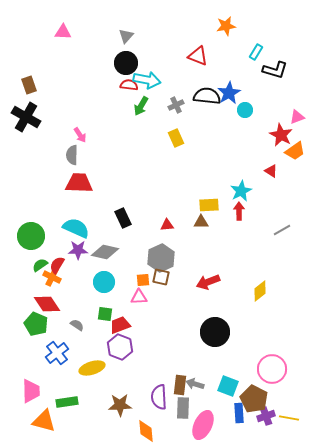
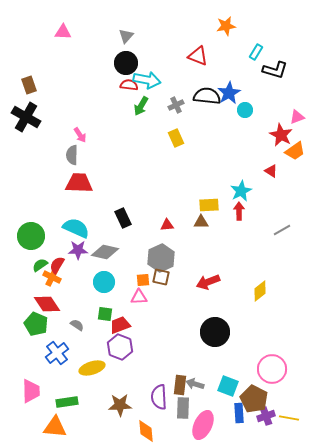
orange triangle at (44, 421): moved 11 px right, 6 px down; rotated 10 degrees counterclockwise
